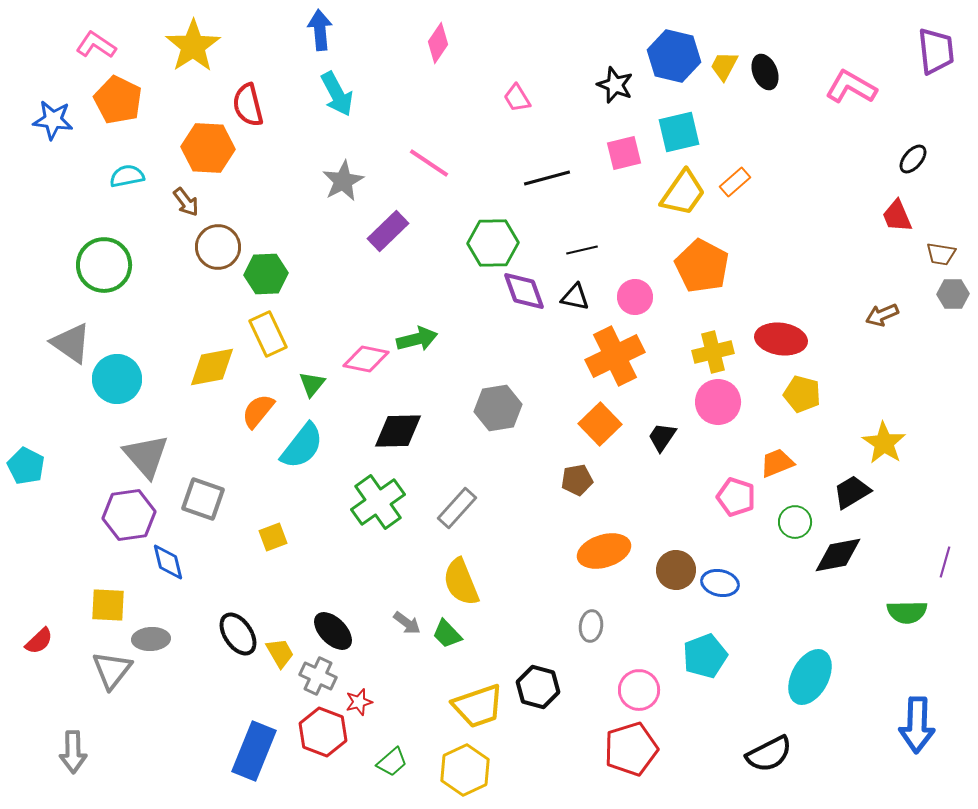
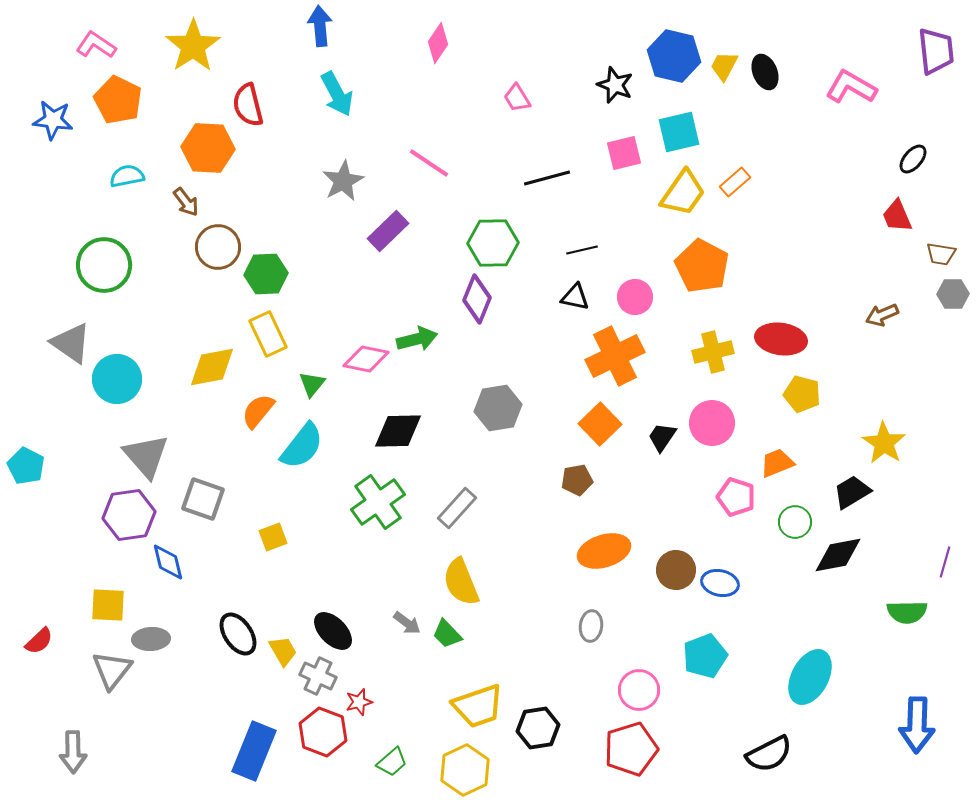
blue arrow at (320, 30): moved 4 px up
purple diamond at (524, 291): moved 47 px left, 8 px down; rotated 42 degrees clockwise
pink circle at (718, 402): moved 6 px left, 21 px down
yellow trapezoid at (280, 653): moved 3 px right, 2 px up
black hexagon at (538, 687): moved 41 px down; rotated 24 degrees counterclockwise
